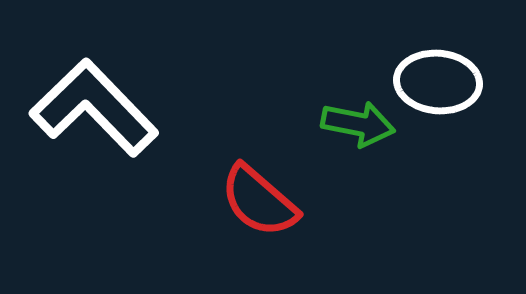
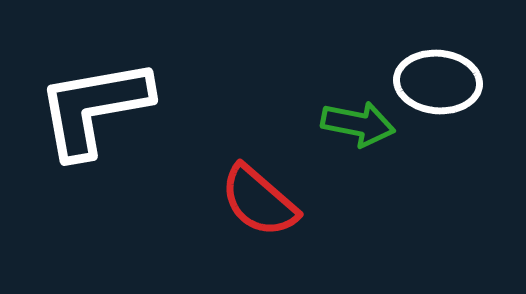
white L-shape: rotated 56 degrees counterclockwise
